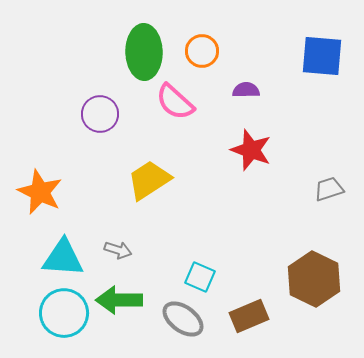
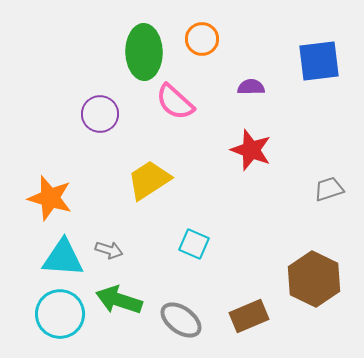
orange circle: moved 12 px up
blue square: moved 3 px left, 5 px down; rotated 12 degrees counterclockwise
purple semicircle: moved 5 px right, 3 px up
orange star: moved 10 px right, 6 px down; rotated 9 degrees counterclockwise
gray arrow: moved 9 px left
cyan square: moved 6 px left, 33 px up
green arrow: rotated 18 degrees clockwise
cyan circle: moved 4 px left, 1 px down
gray ellipse: moved 2 px left, 1 px down
